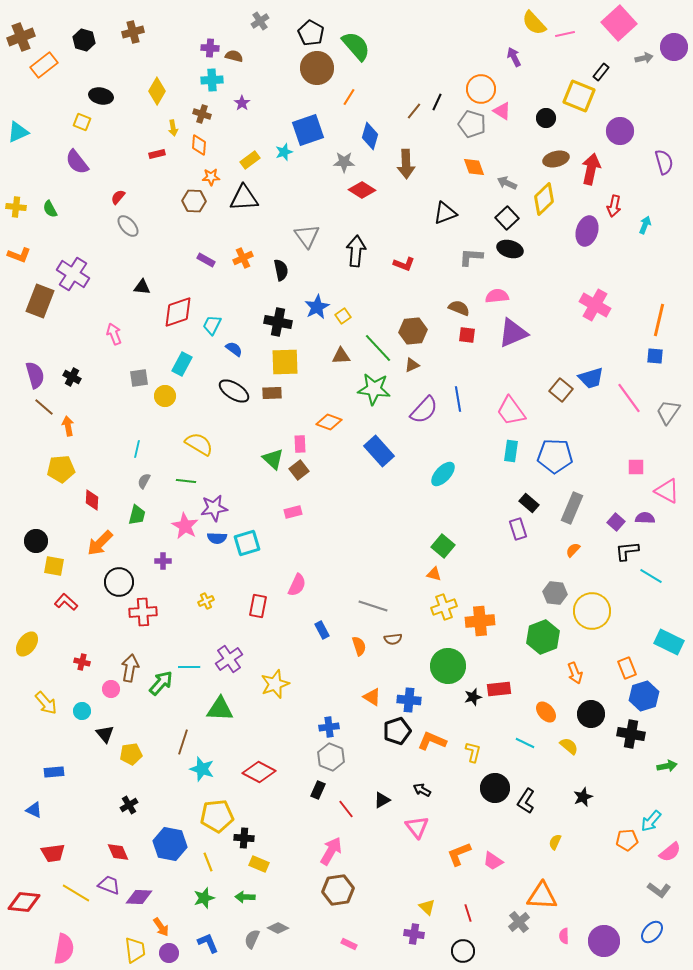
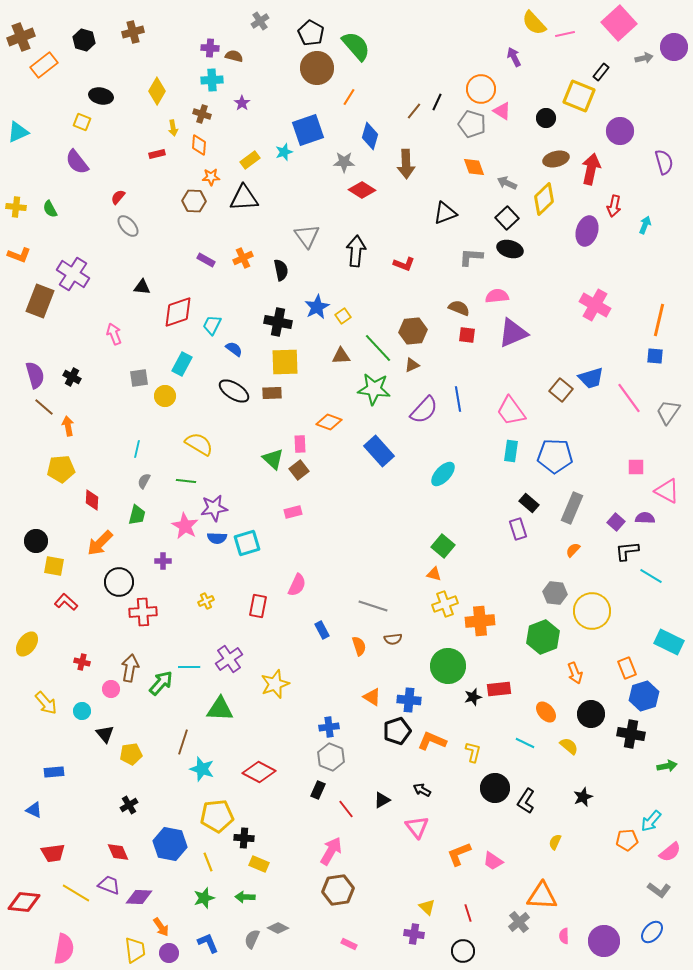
yellow cross at (444, 607): moved 1 px right, 3 px up
